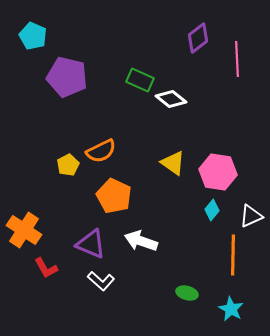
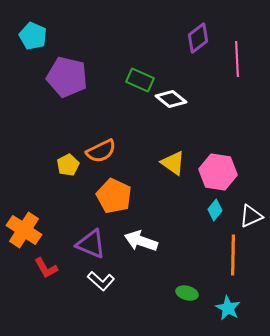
cyan diamond: moved 3 px right
cyan star: moved 3 px left, 1 px up
